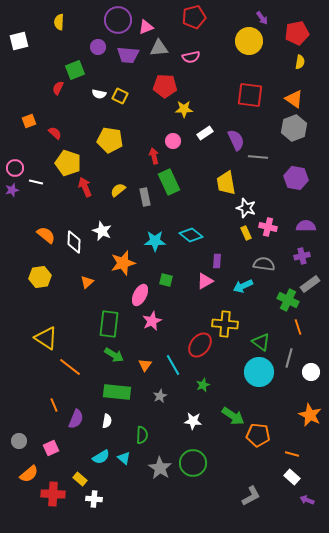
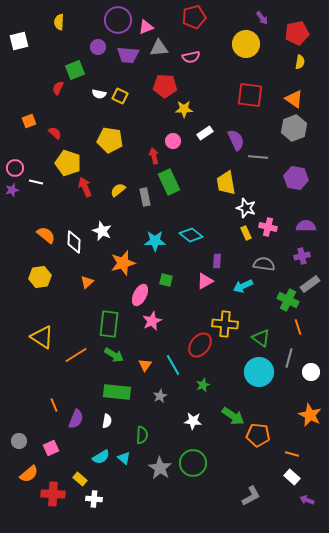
yellow circle at (249, 41): moved 3 px left, 3 px down
yellow triangle at (46, 338): moved 4 px left, 1 px up
green triangle at (261, 342): moved 4 px up
orange line at (70, 367): moved 6 px right, 12 px up; rotated 70 degrees counterclockwise
